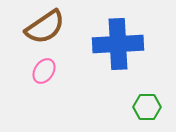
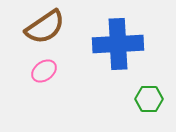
pink ellipse: rotated 20 degrees clockwise
green hexagon: moved 2 px right, 8 px up
